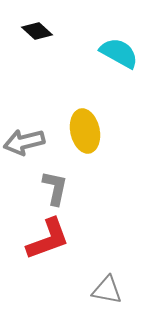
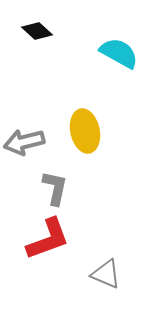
gray triangle: moved 1 px left, 16 px up; rotated 12 degrees clockwise
